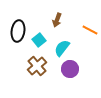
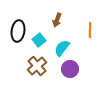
orange line: rotated 63 degrees clockwise
